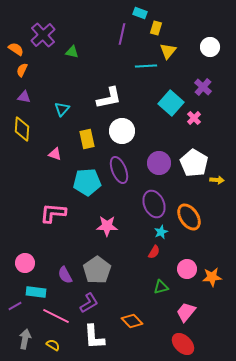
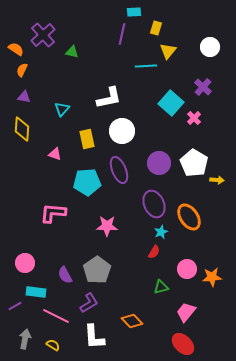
cyan rectangle at (140, 13): moved 6 px left, 1 px up; rotated 24 degrees counterclockwise
